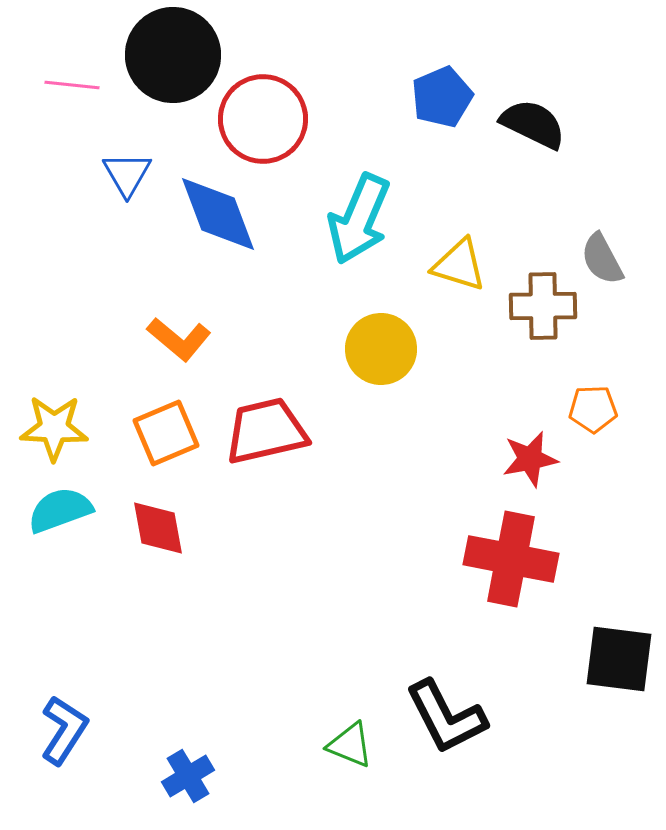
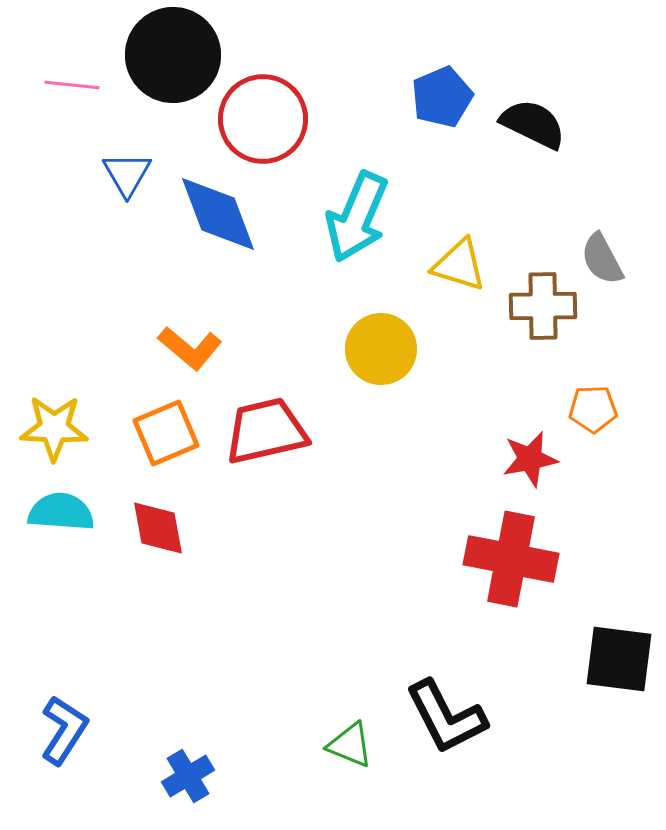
cyan arrow: moved 2 px left, 2 px up
orange L-shape: moved 11 px right, 9 px down
cyan semicircle: moved 1 px right, 2 px down; rotated 24 degrees clockwise
